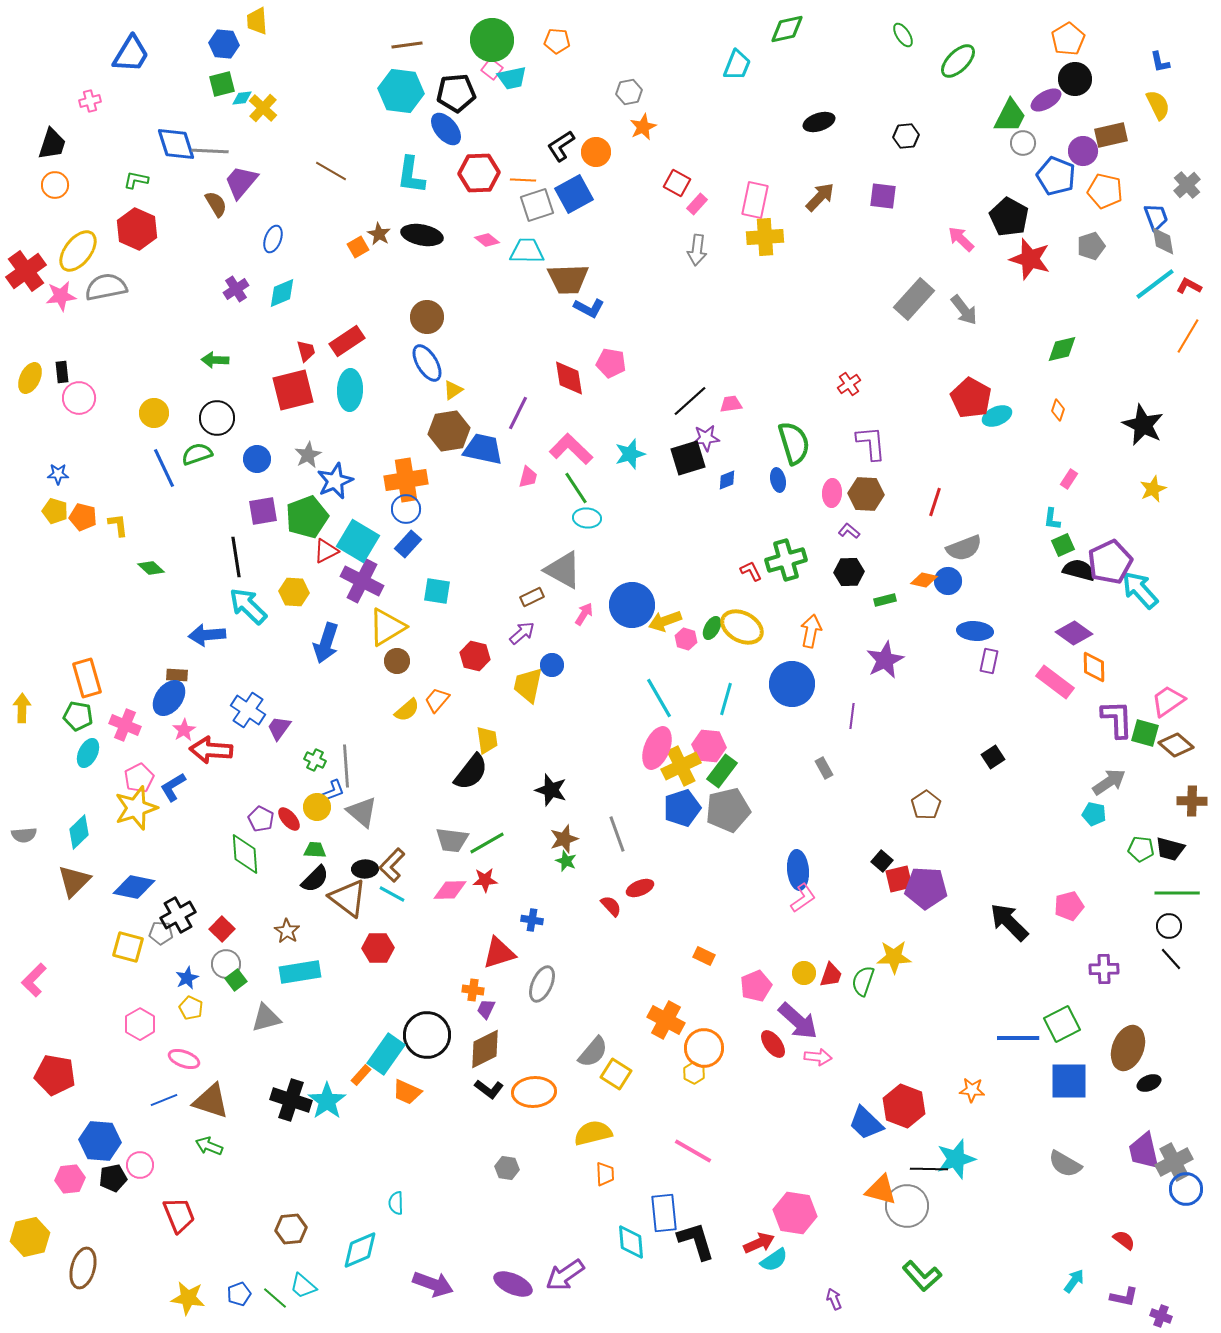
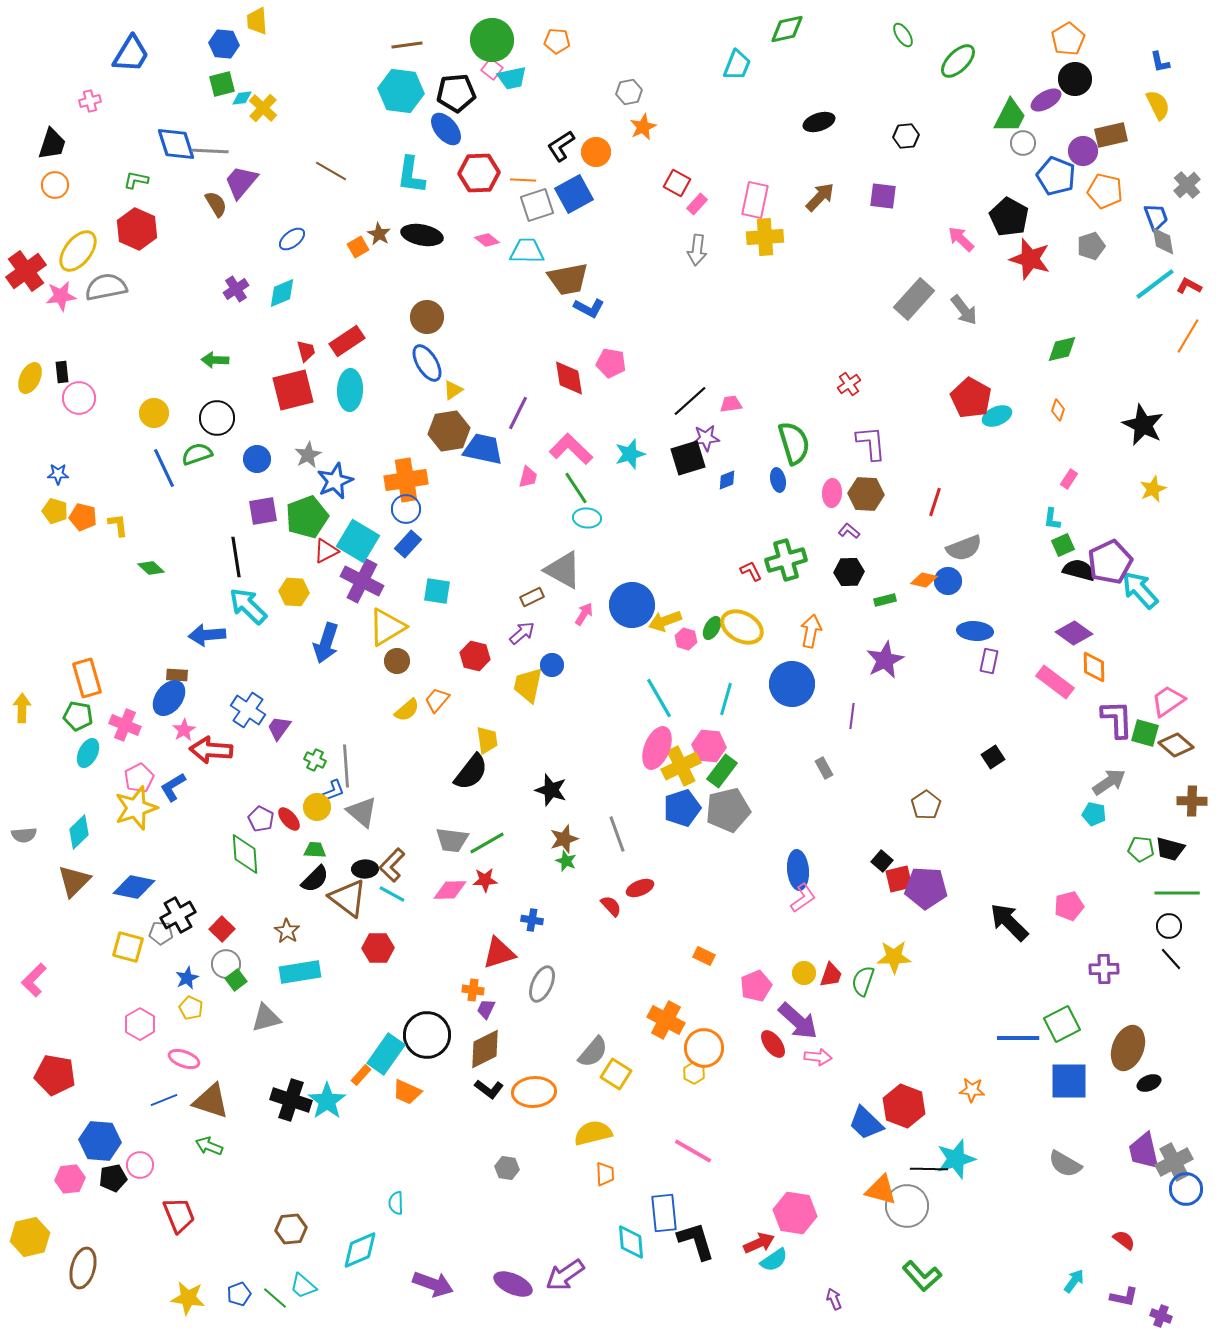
blue ellipse at (273, 239): moved 19 px right; rotated 32 degrees clockwise
brown trapezoid at (568, 279): rotated 9 degrees counterclockwise
